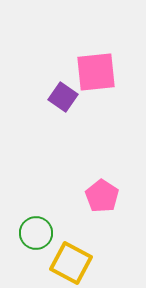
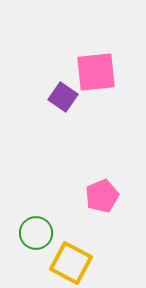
pink pentagon: rotated 16 degrees clockwise
